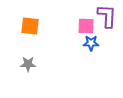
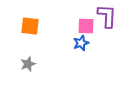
blue star: moved 10 px left; rotated 21 degrees counterclockwise
gray star: rotated 21 degrees counterclockwise
